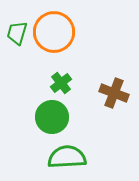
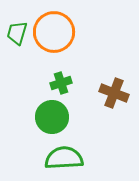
green cross: rotated 20 degrees clockwise
green semicircle: moved 3 px left, 1 px down
